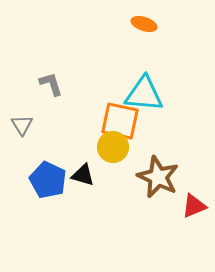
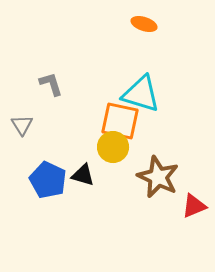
cyan triangle: moved 3 px left; rotated 12 degrees clockwise
